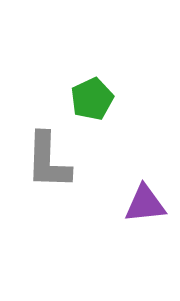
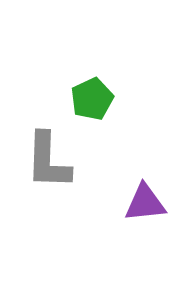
purple triangle: moved 1 px up
